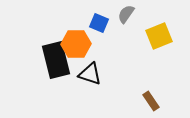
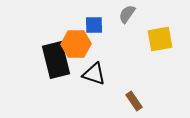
gray semicircle: moved 1 px right
blue square: moved 5 px left, 2 px down; rotated 24 degrees counterclockwise
yellow square: moved 1 px right, 3 px down; rotated 12 degrees clockwise
black triangle: moved 4 px right
brown rectangle: moved 17 px left
